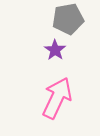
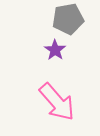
pink arrow: moved 4 px down; rotated 114 degrees clockwise
